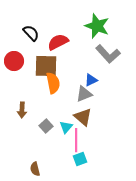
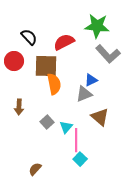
green star: rotated 15 degrees counterclockwise
black semicircle: moved 2 px left, 4 px down
red semicircle: moved 6 px right
orange semicircle: moved 1 px right, 1 px down
brown arrow: moved 3 px left, 3 px up
brown triangle: moved 17 px right
gray square: moved 1 px right, 4 px up
cyan square: rotated 24 degrees counterclockwise
brown semicircle: rotated 56 degrees clockwise
